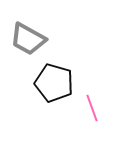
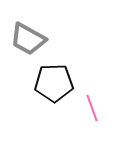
black pentagon: rotated 18 degrees counterclockwise
